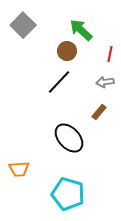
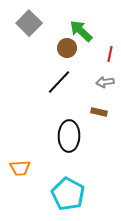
gray square: moved 6 px right, 2 px up
green arrow: moved 1 px down
brown circle: moved 3 px up
brown rectangle: rotated 63 degrees clockwise
black ellipse: moved 2 px up; rotated 44 degrees clockwise
orange trapezoid: moved 1 px right, 1 px up
cyan pentagon: rotated 12 degrees clockwise
